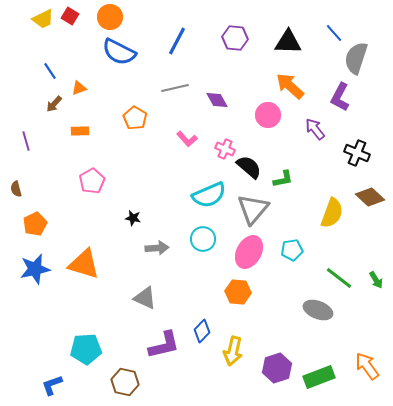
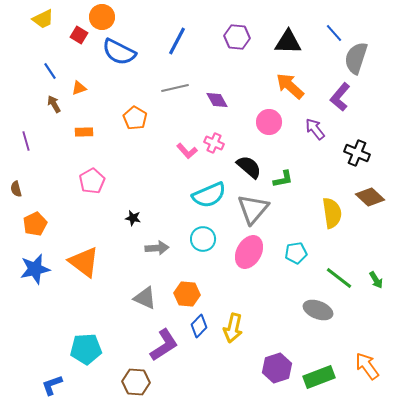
red square at (70, 16): moved 9 px right, 19 px down
orange circle at (110, 17): moved 8 px left
purple hexagon at (235, 38): moved 2 px right, 1 px up
purple L-shape at (340, 97): rotated 12 degrees clockwise
brown arrow at (54, 104): rotated 108 degrees clockwise
pink circle at (268, 115): moved 1 px right, 7 px down
orange rectangle at (80, 131): moved 4 px right, 1 px down
pink L-shape at (187, 139): moved 12 px down
pink cross at (225, 149): moved 11 px left, 6 px up
yellow semicircle at (332, 213): rotated 28 degrees counterclockwise
cyan pentagon at (292, 250): moved 4 px right, 3 px down
orange triangle at (84, 264): moved 2 px up; rotated 20 degrees clockwise
orange hexagon at (238, 292): moved 51 px left, 2 px down
blue diamond at (202, 331): moved 3 px left, 5 px up
purple L-shape at (164, 345): rotated 20 degrees counterclockwise
yellow arrow at (233, 351): moved 23 px up
brown hexagon at (125, 382): moved 11 px right; rotated 8 degrees counterclockwise
